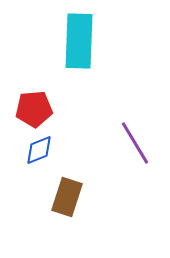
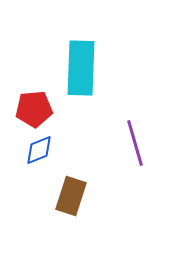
cyan rectangle: moved 2 px right, 27 px down
purple line: rotated 15 degrees clockwise
brown rectangle: moved 4 px right, 1 px up
